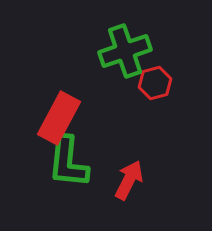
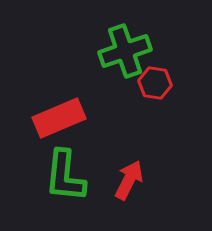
red hexagon: rotated 24 degrees clockwise
red rectangle: rotated 39 degrees clockwise
green L-shape: moved 3 px left, 14 px down
